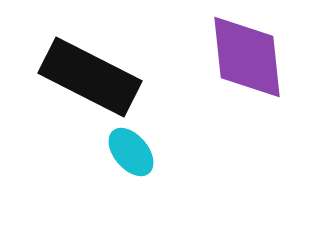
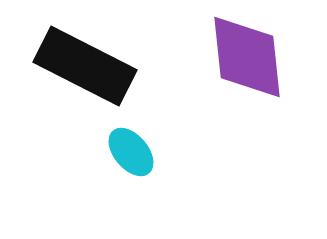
black rectangle: moved 5 px left, 11 px up
